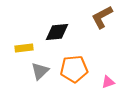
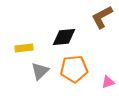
black diamond: moved 7 px right, 5 px down
